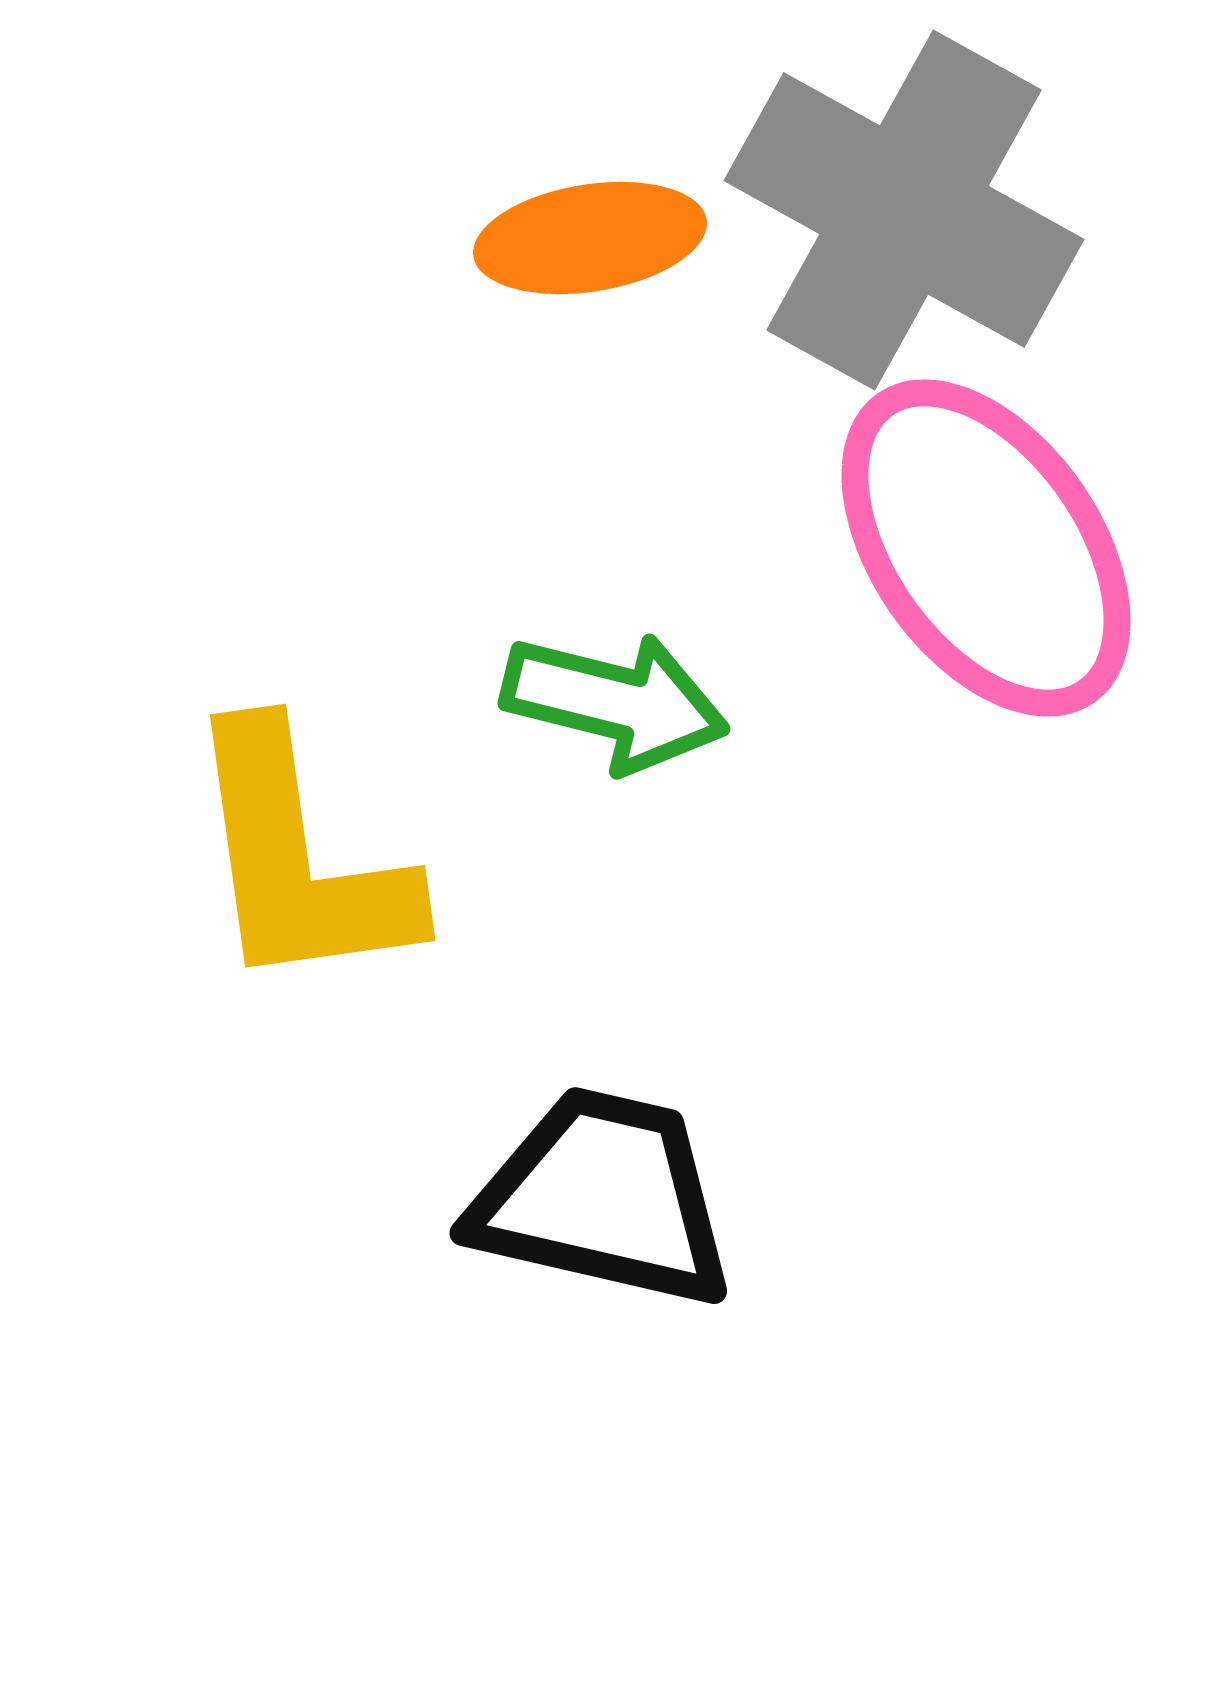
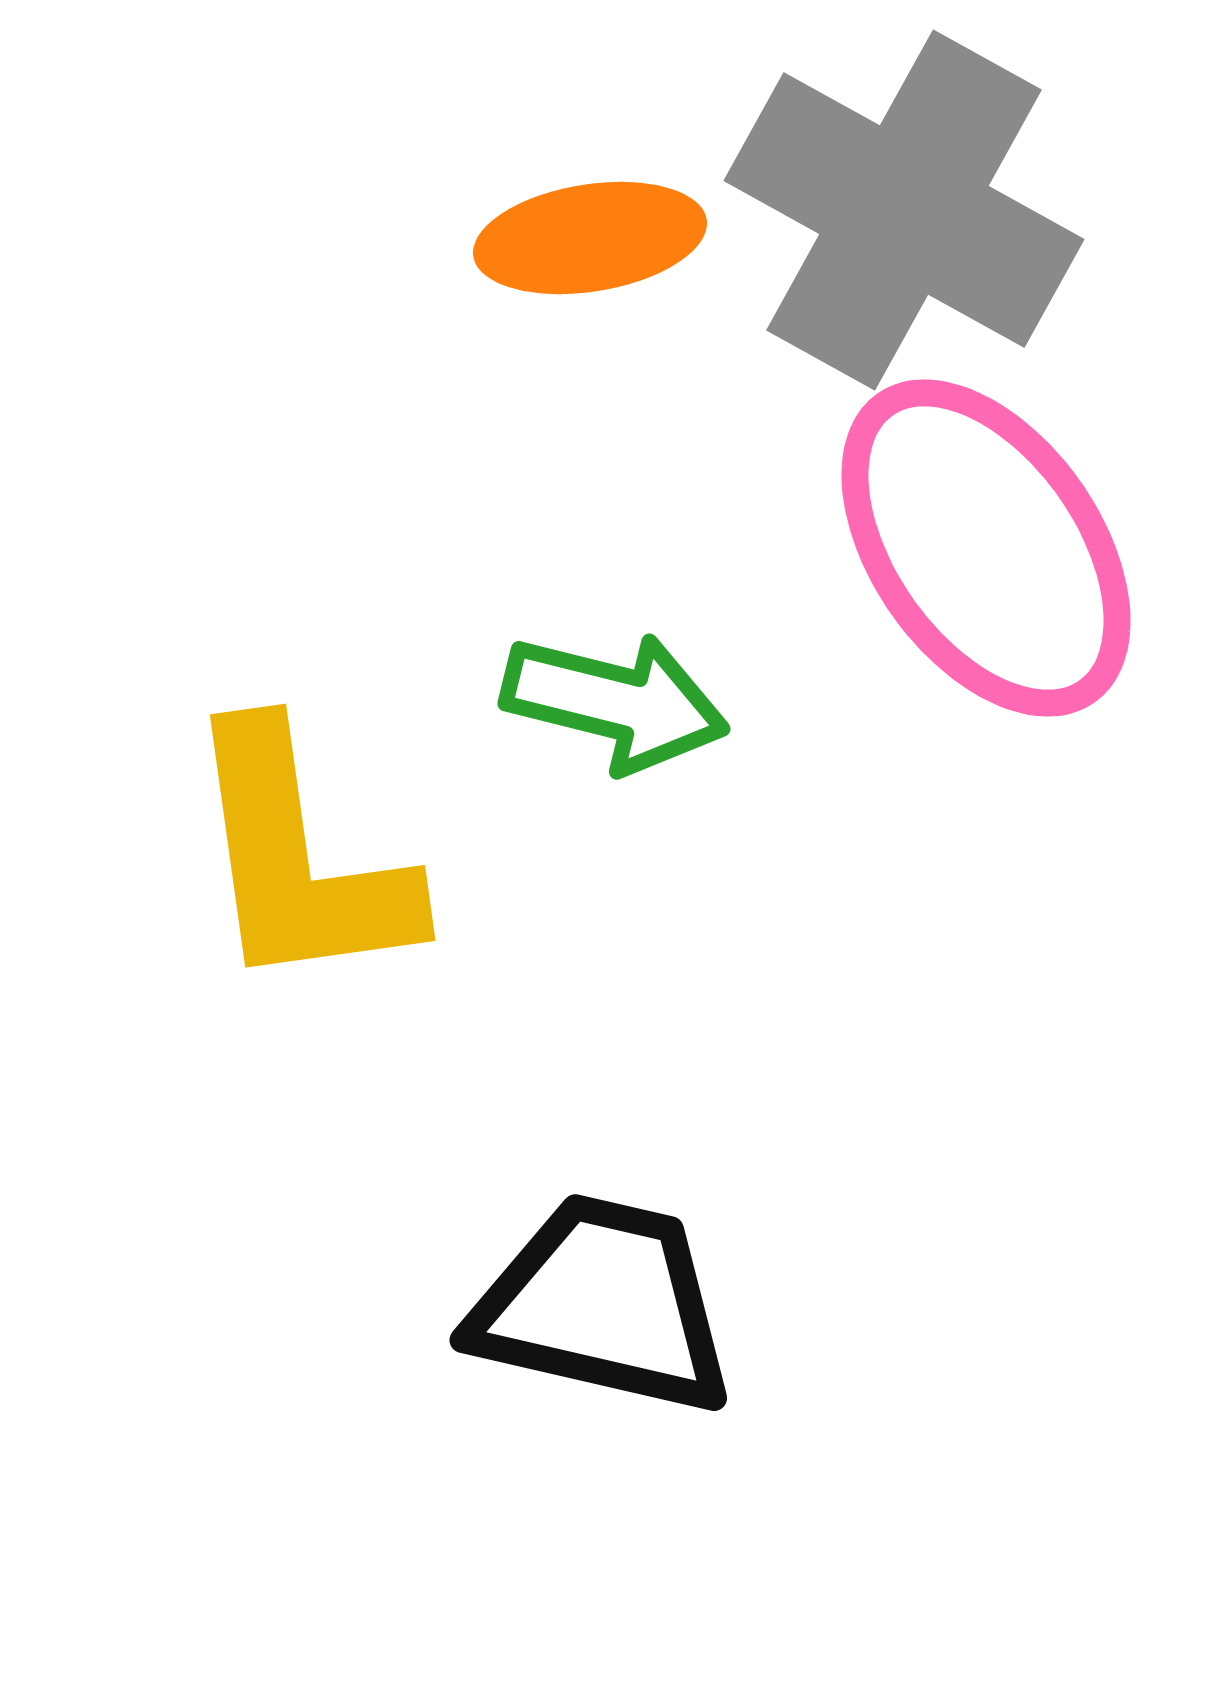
black trapezoid: moved 107 px down
